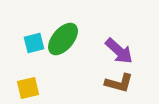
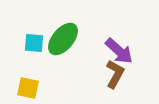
cyan square: rotated 20 degrees clockwise
brown L-shape: moved 4 px left, 9 px up; rotated 76 degrees counterclockwise
yellow square: rotated 25 degrees clockwise
